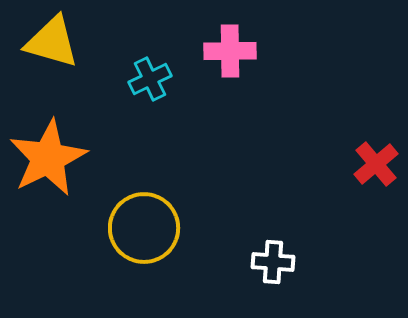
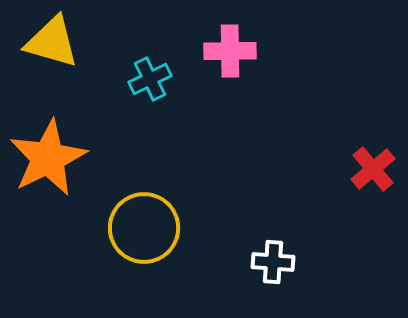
red cross: moved 3 px left, 5 px down
